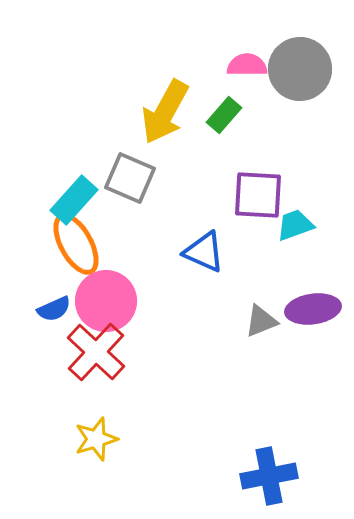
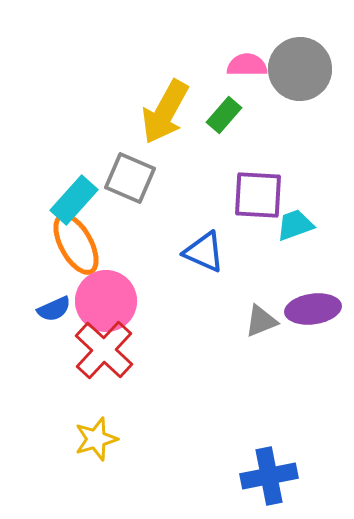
red cross: moved 8 px right, 2 px up
